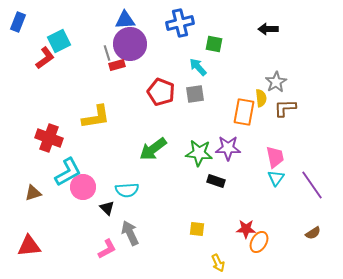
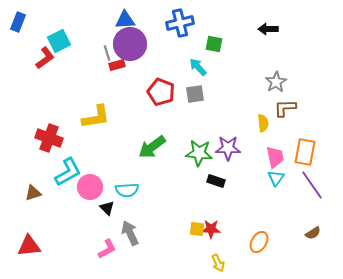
yellow semicircle: moved 2 px right, 25 px down
orange rectangle: moved 61 px right, 40 px down
green arrow: moved 1 px left, 2 px up
pink circle: moved 7 px right
red star: moved 35 px left
